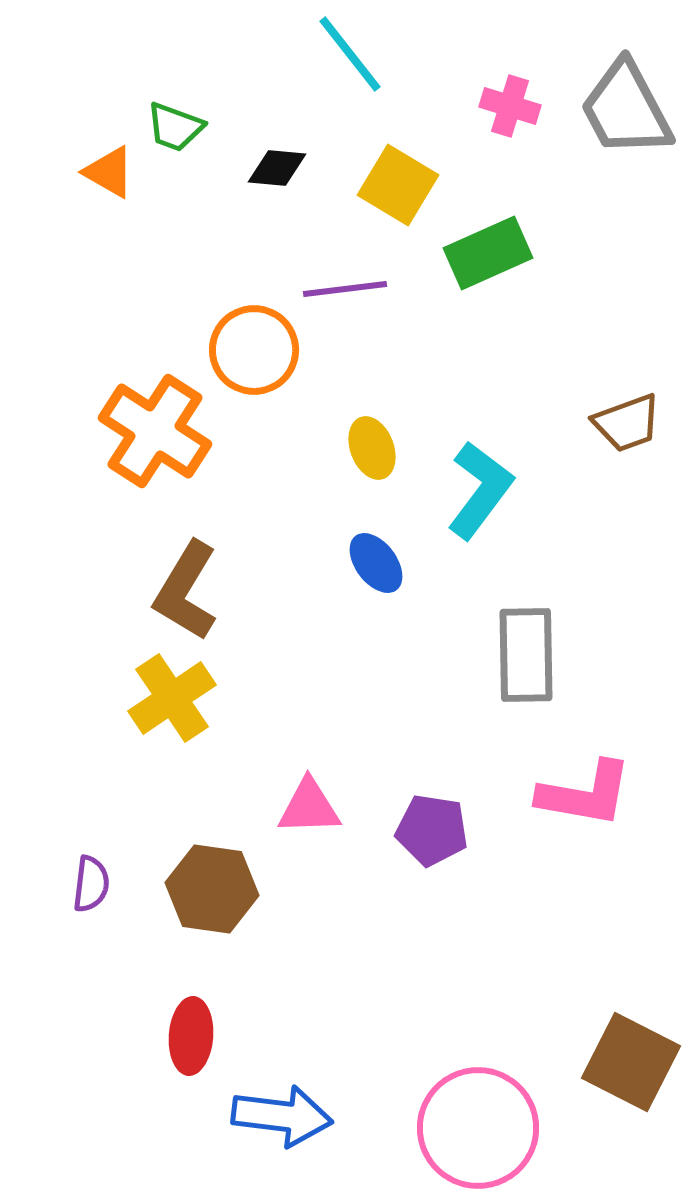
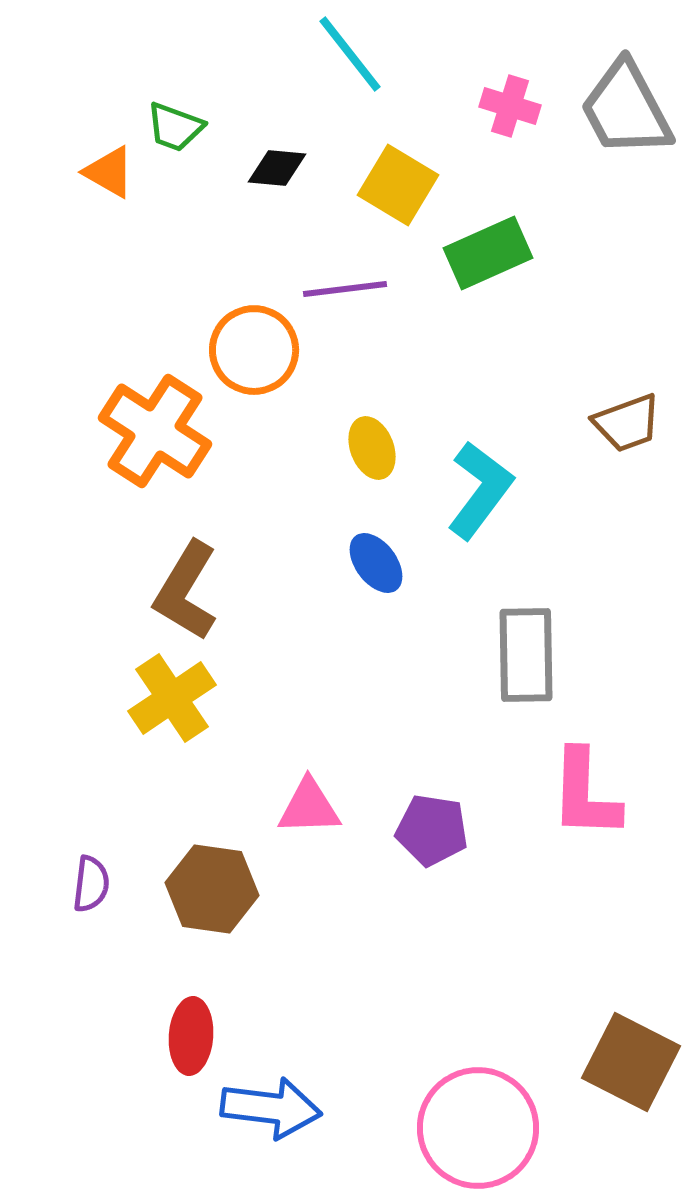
pink L-shape: rotated 82 degrees clockwise
blue arrow: moved 11 px left, 8 px up
